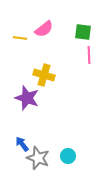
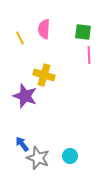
pink semicircle: rotated 132 degrees clockwise
yellow line: rotated 56 degrees clockwise
purple star: moved 2 px left, 2 px up
cyan circle: moved 2 px right
